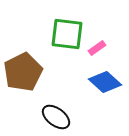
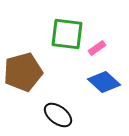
brown pentagon: rotated 12 degrees clockwise
blue diamond: moved 1 px left
black ellipse: moved 2 px right, 2 px up
